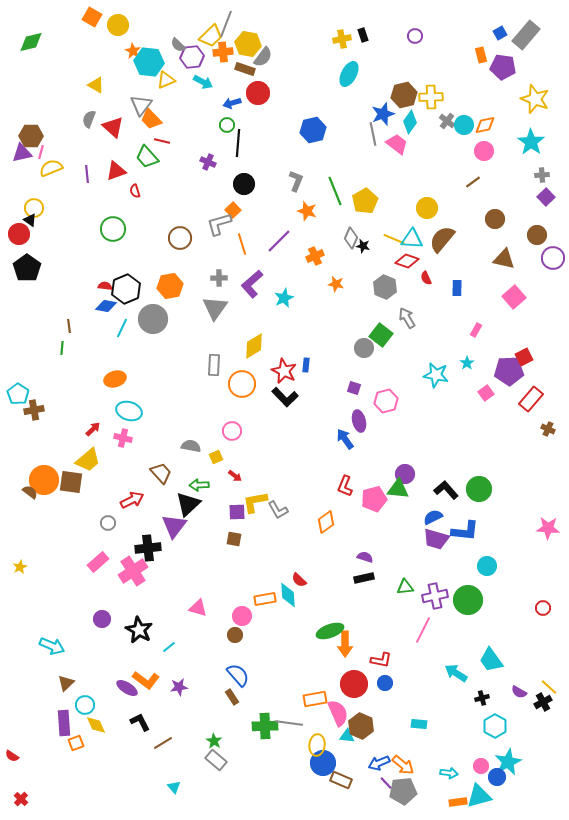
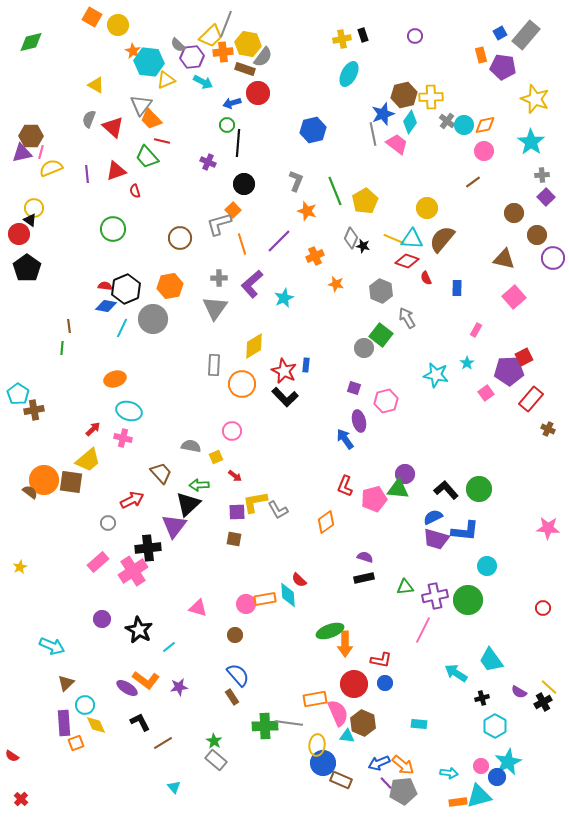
brown circle at (495, 219): moved 19 px right, 6 px up
gray hexagon at (385, 287): moved 4 px left, 4 px down
pink circle at (242, 616): moved 4 px right, 12 px up
brown hexagon at (361, 726): moved 2 px right, 3 px up
